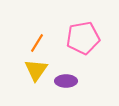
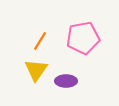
orange line: moved 3 px right, 2 px up
